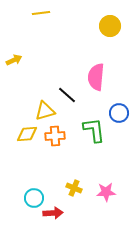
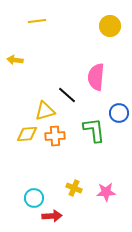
yellow line: moved 4 px left, 8 px down
yellow arrow: moved 1 px right; rotated 147 degrees counterclockwise
red arrow: moved 1 px left, 3 px down
